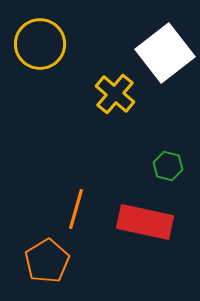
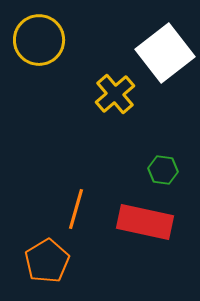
yellow circle: moved 1 px left, 4 px up
yellow cross: rotated 9 degrees clockwise
green hexagon: moved 5 px left, 4 px down; rotated 8 degrees counterclockwise
